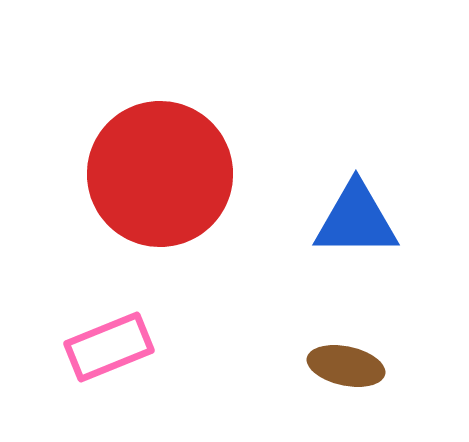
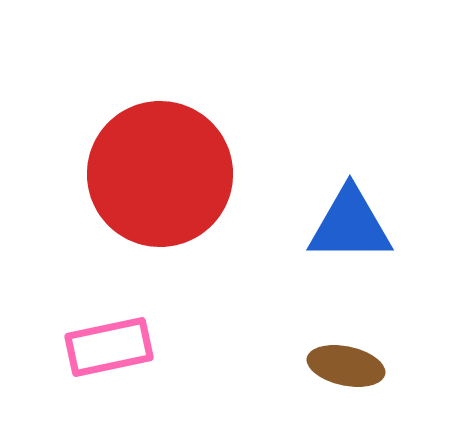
blue triangle: moved 6 px left, 5 px down
pink rectangle: rotated 10 degrees clockwise
